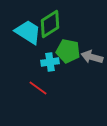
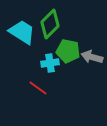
green diamond: rotated 12 degrees counterclockwise
cyan trapezoid: moved 6 px left
cyan cross: moved 1 px down
